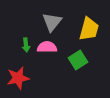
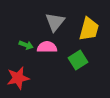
gray triangle: moved 3 px right
green arrow: rotated 64 degrees counterclockwise
